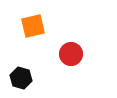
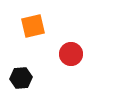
black hexagon: rotated 20 degrees counterclockwise
